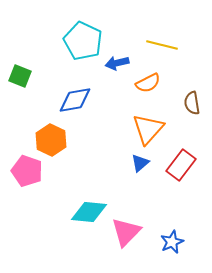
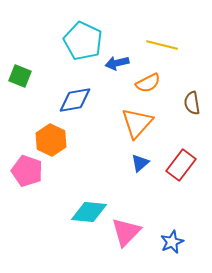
orange triangle: moved 11 px left, 6 px up
